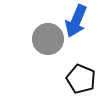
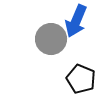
gray circle: moved 3 px right
